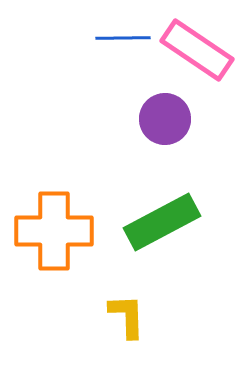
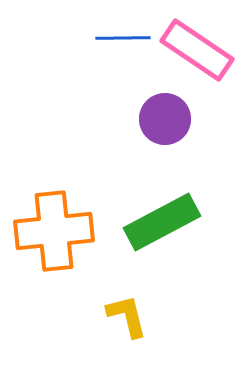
orange cross: rotated 6 degrees counterclockwise
yellow L-shape: rotated 12 degrees counterclockwise
